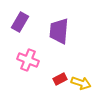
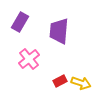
pink cross: moved 1 px right, 1 px up; rotated 30 degrees clockwise
red rectangle: moved 2 px down
